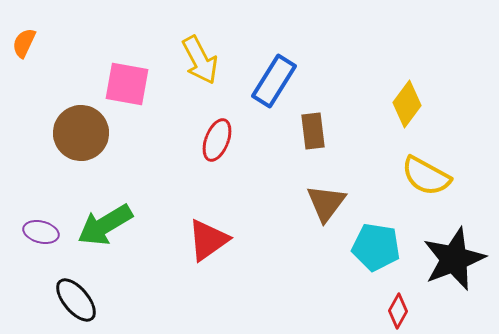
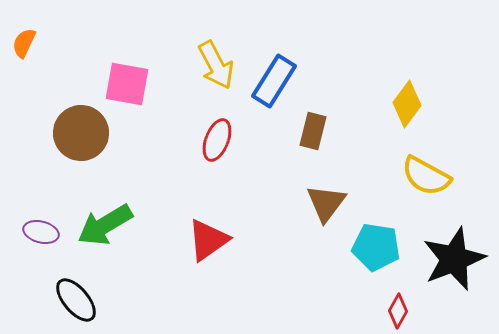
yellow arrow: moved 16 px right, 5 px down
brown rectangle: rotated 21 degrees clockwise
